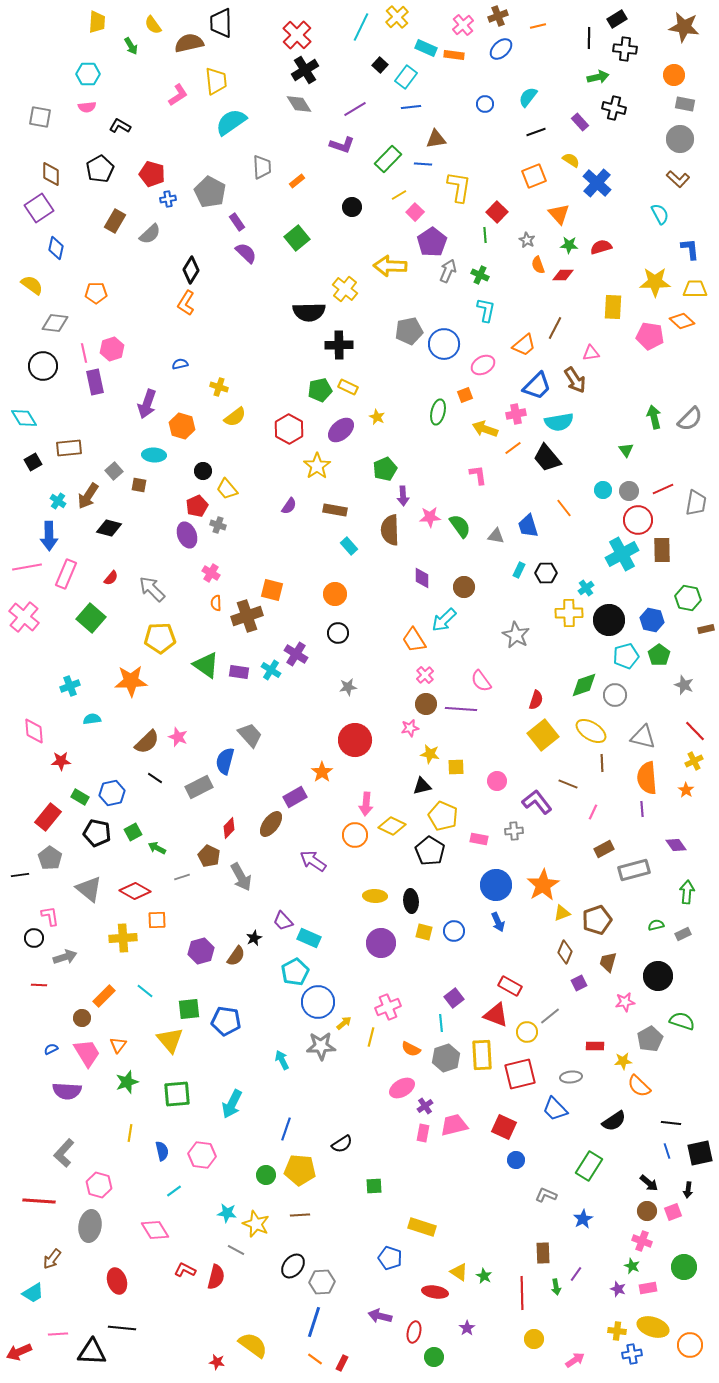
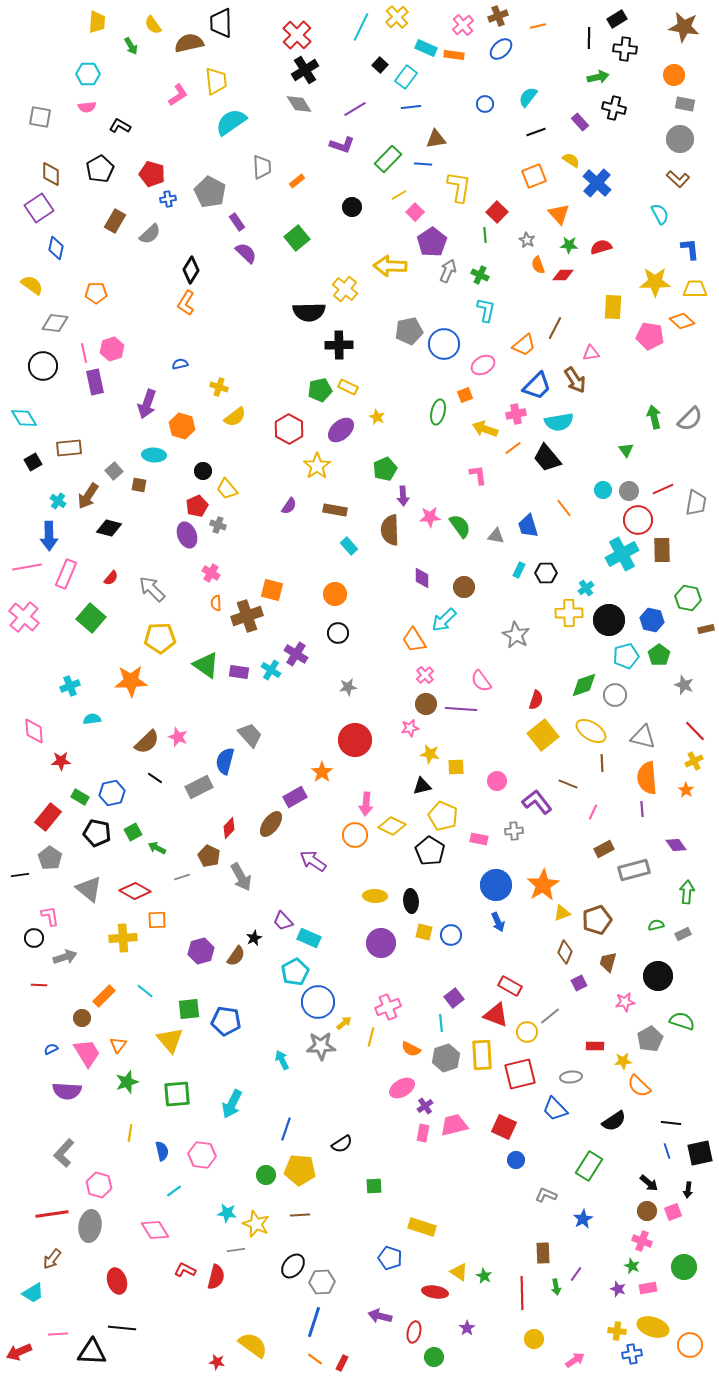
blue circle at (454, 931): moved 3 px left, 4 px down
red line at (39, 1201): moved 13 px right, 13 px down; rotated 12 degrees counterclockwise
gray line at (236, 1250): rotated 36 degrees counterclockwise
